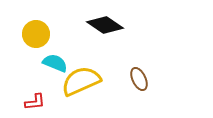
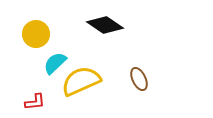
cyan semicircle: rotated 65 degrees counterclockwise
